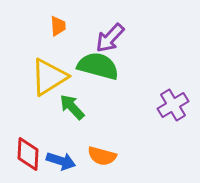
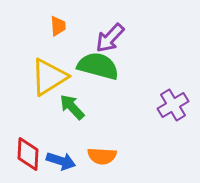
orange semicircle: rotated 12 degrees counterclockwise
